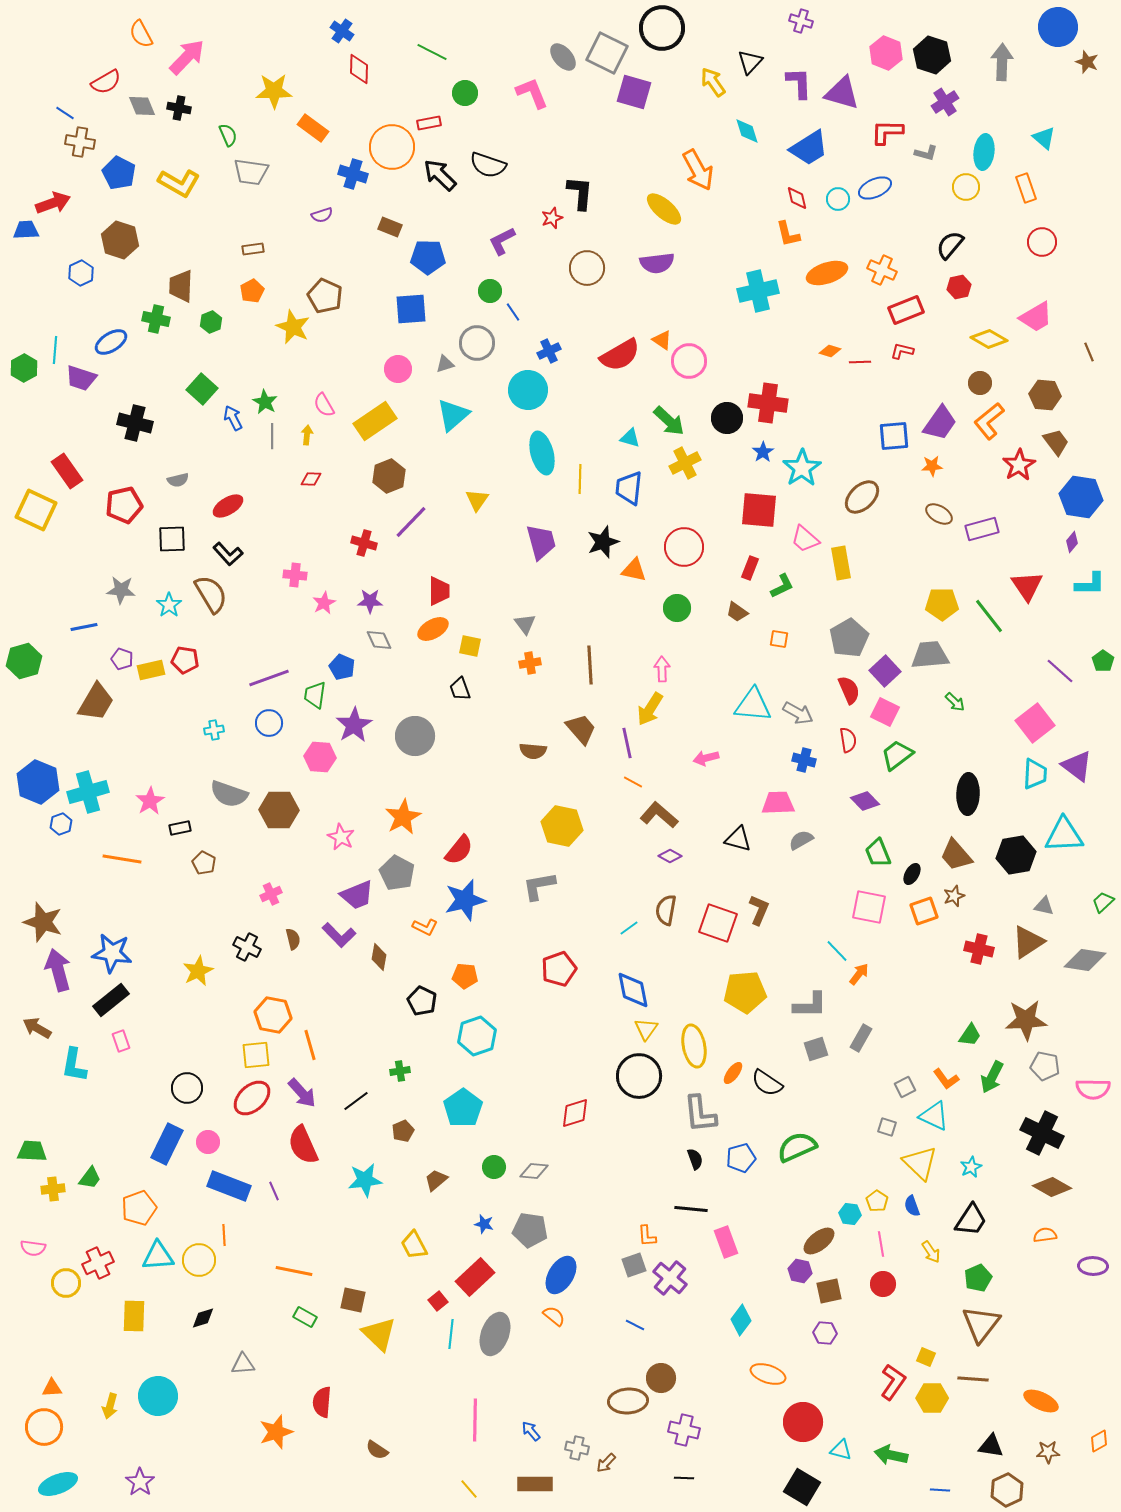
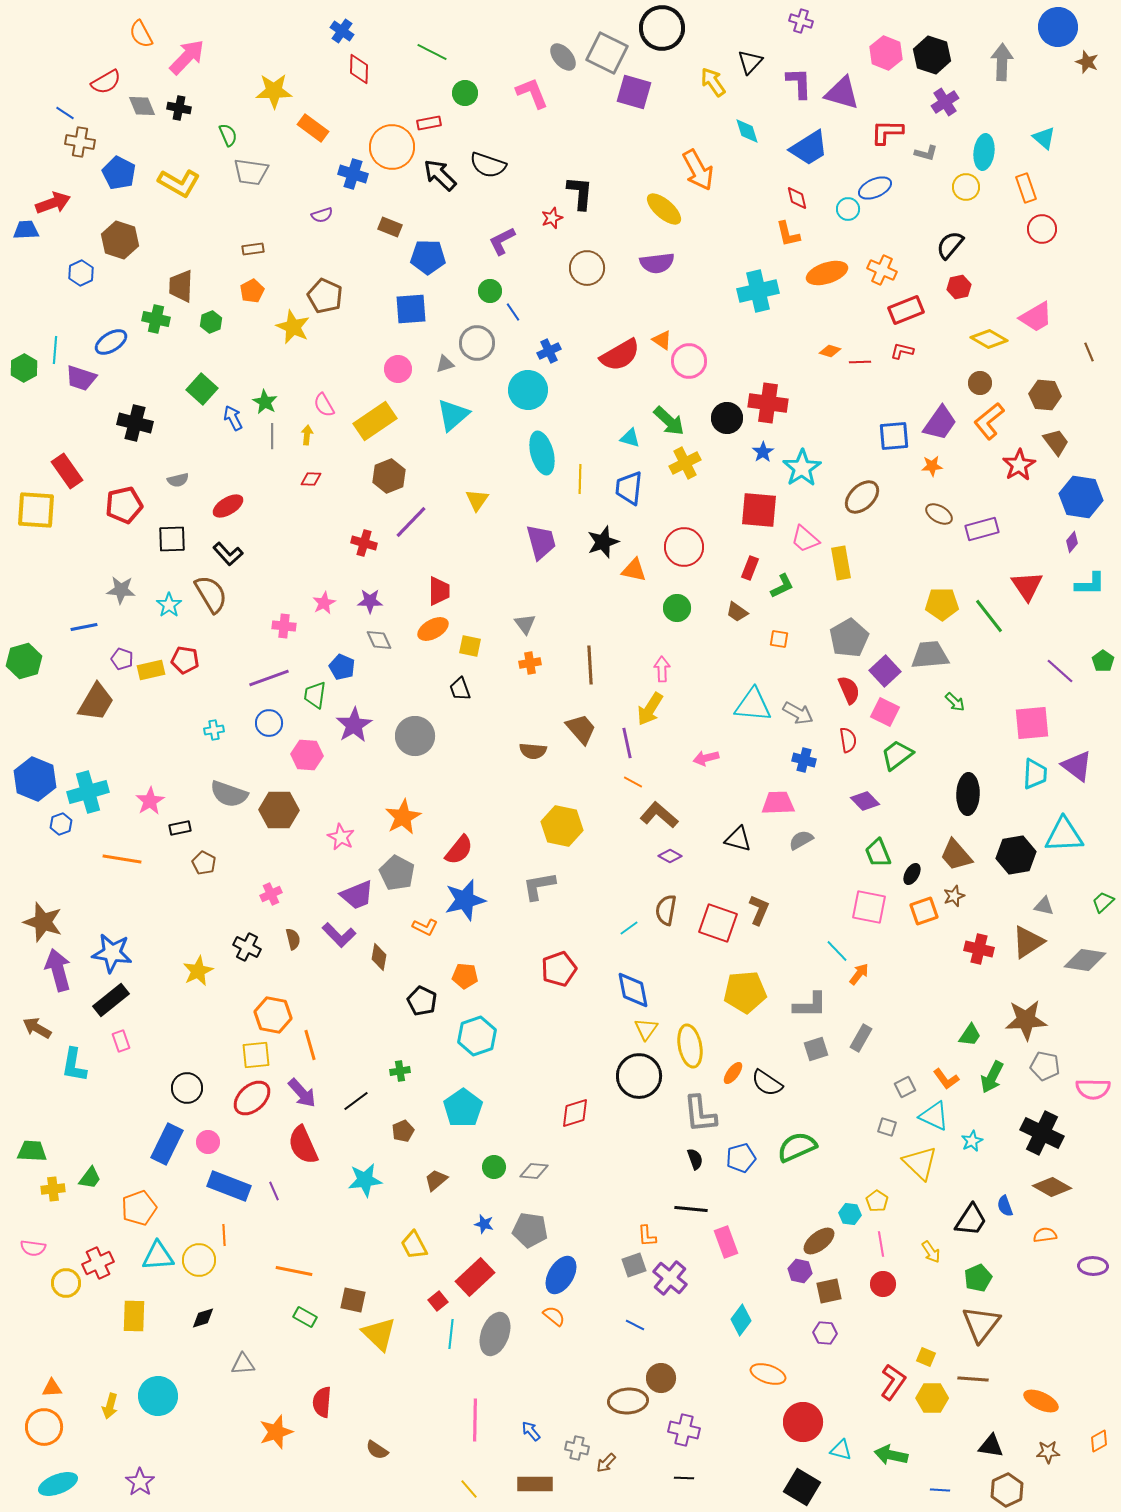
cyan circle at (838, 199): moved 10 px right, 10 px down
red circle at (1042, 242): moved 13 px up
yellow square at (36, 510): rotated 21 degrees counterclockwise
pink cross at (295, 575): moved 11 px left, 51 px down
pink square at (1035, 723): moved 3 px left; rotated 33 degrees clockwise
pink hexagon at (320, 757): moved 13 px left, 2 px up
blue hexagon at (38, 782): moved 3 px left, 3 px up
yellow ellipse at (694, 1046): moved 4 px left
cyan star at (971, 1167): moved 1 px right, 26 px up
blue semicircle at (912, 1206): moved 93 px right
